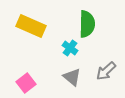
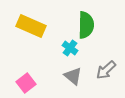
green semicircle: moved 1 px left, 1 px down
gray arrow: moved 1 px up
gray triangle: moved 1 px right, 1 px up
